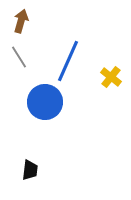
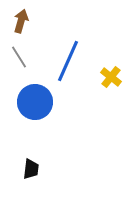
blue circle: moved 10 px left
black trapezoid: moved 1 px right, 1 px up
